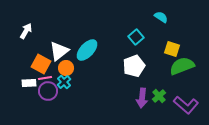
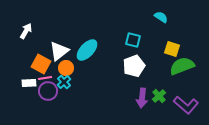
cyan square: moved 3 px left, 3 px down; rotated 35 degrees counterclockwise
